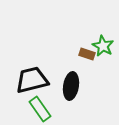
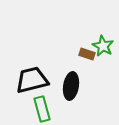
green rectangle: moved 2 px right; rotated 20 degrees clockwise
